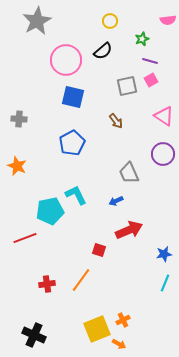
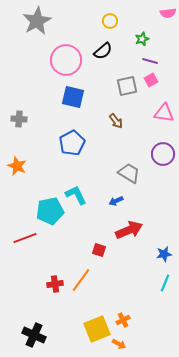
pink semicircle: moved 7 px up
pink triangle: moved 3 px up; rotated 25 degrees counterclockwise
gray trapezoid: rotated 145 degrees clockwise
red cross: moved 8 px right
